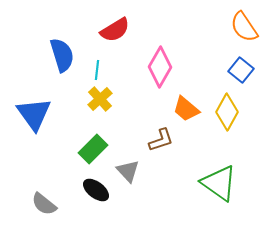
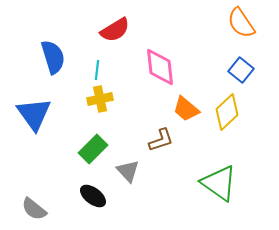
orange semicircle: moved 3 px left, 4 px up
blue semicircle: moved 9 px left, 2 px down
pink diamond: rotated 36 degrees counterclockwise
yellow cross: rotated 30 degrees clockwise
yellow diamond: rotated 18 degrees clockwise
black ellipse: moved 3 px left, 6 px down
gray semicircle: moved 10 px left, 5 px down
